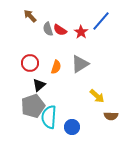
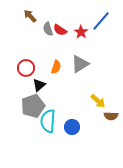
red circle: moved 4 px left, 5 px down
yellow arrow: moved 1 px right, 5 px down
cyan semicircle: moved 1 px left, 4 px down
